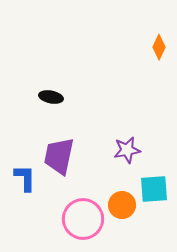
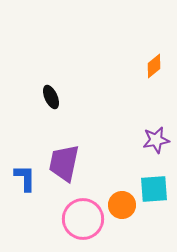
orange diamond: moved 5 px left, 19 px down; rotated 25 degrees clockwise
black ellipse: rotated 55 degrees clockwise
purple star: moved 29 px right, 10 px up
purple trapezoid: moved 5 px right, 7 px down
